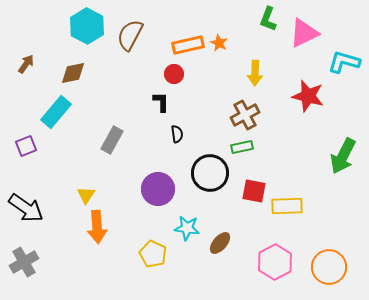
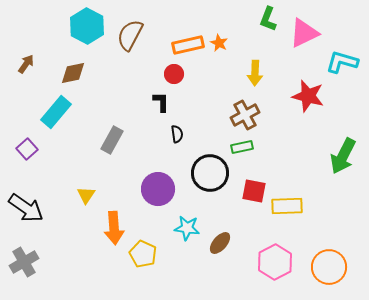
cyan L-shape: moved 2 px left
purple square: moved 1 px right, 3 px down; rotated 20 degrees counterclockwise
orange arrow: moved 17 px right, 1 px down
yellow pentagon: moved 10 px left
